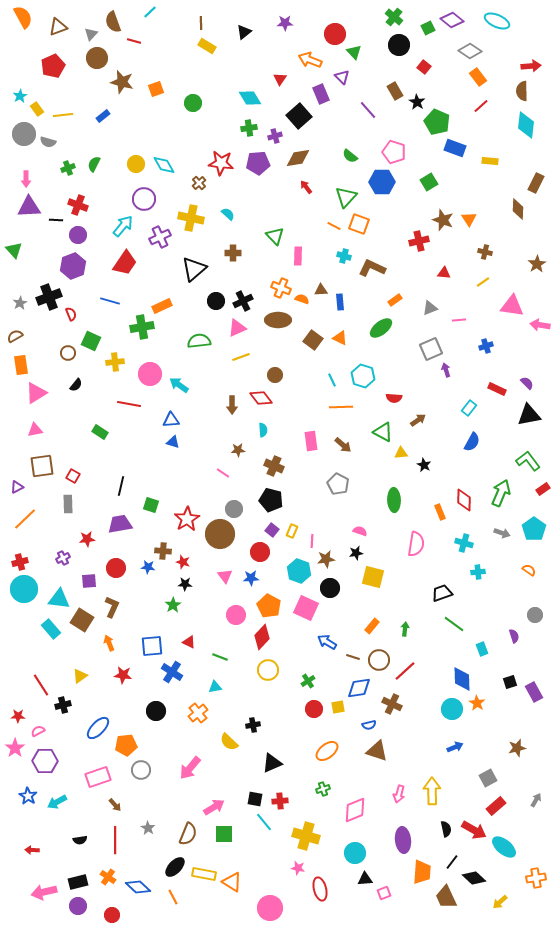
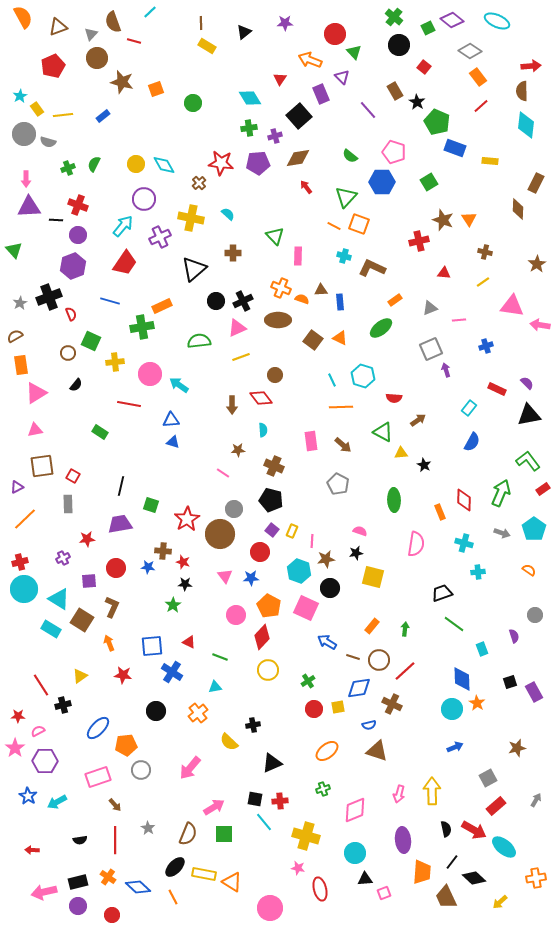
cyan triangle at (59, 599): rotated 25 degrees clockwise
cyan rectangle at (51, 629): rotated 18 degrees counterclockwise
